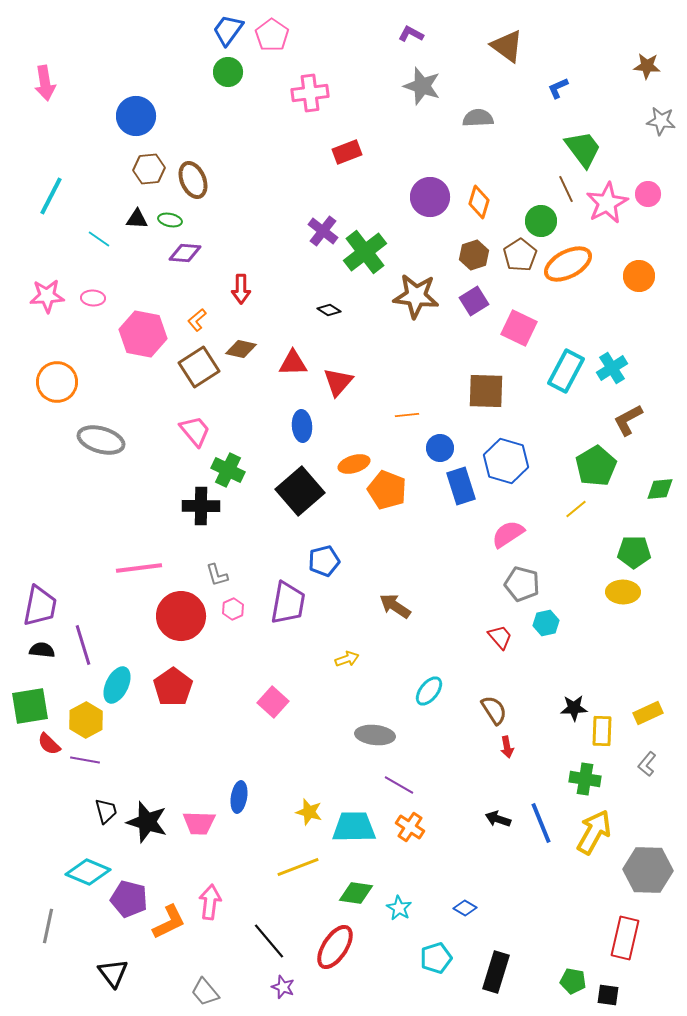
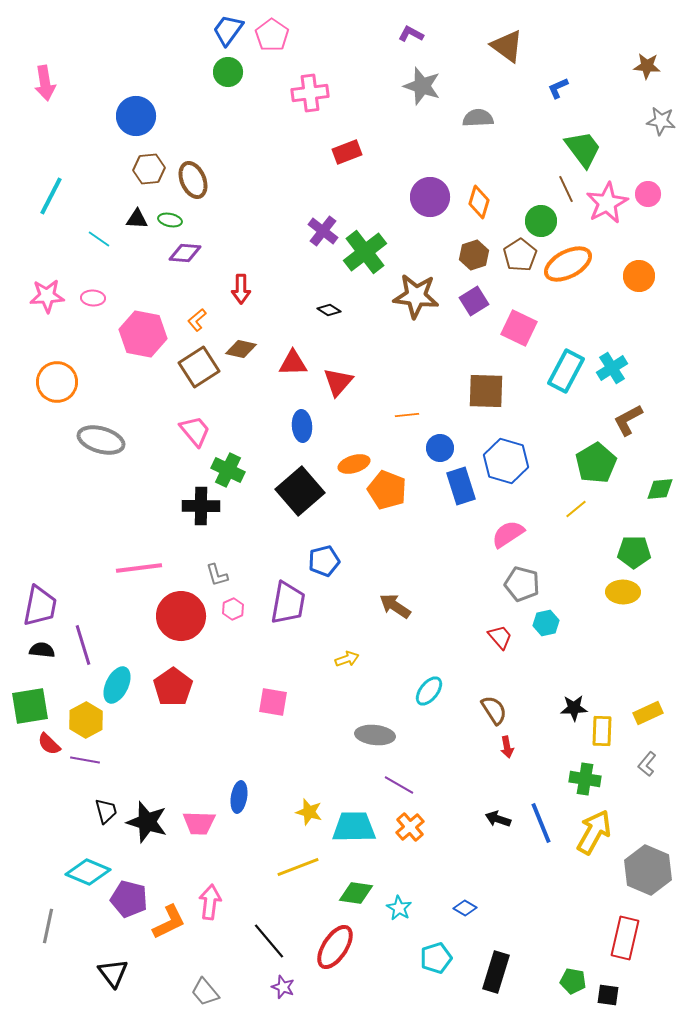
green pentagon at (596, 466): moved 3 px up
pink square at (273, 702): rotated 32 degrees counterclockwise
orange cross at (410, 827): rotated 16 degrees clockwise
gray hexagon at (648, 870): rotated 21 degrees clockwise
